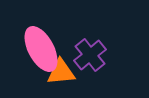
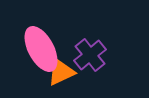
orange triangle: rotated 20 degrees counterclockwise
